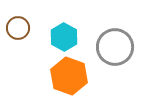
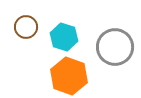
brown circle: moved 8 px right, 1 px up
cyan hexagon: rotated 12 degrees counterclockwise
